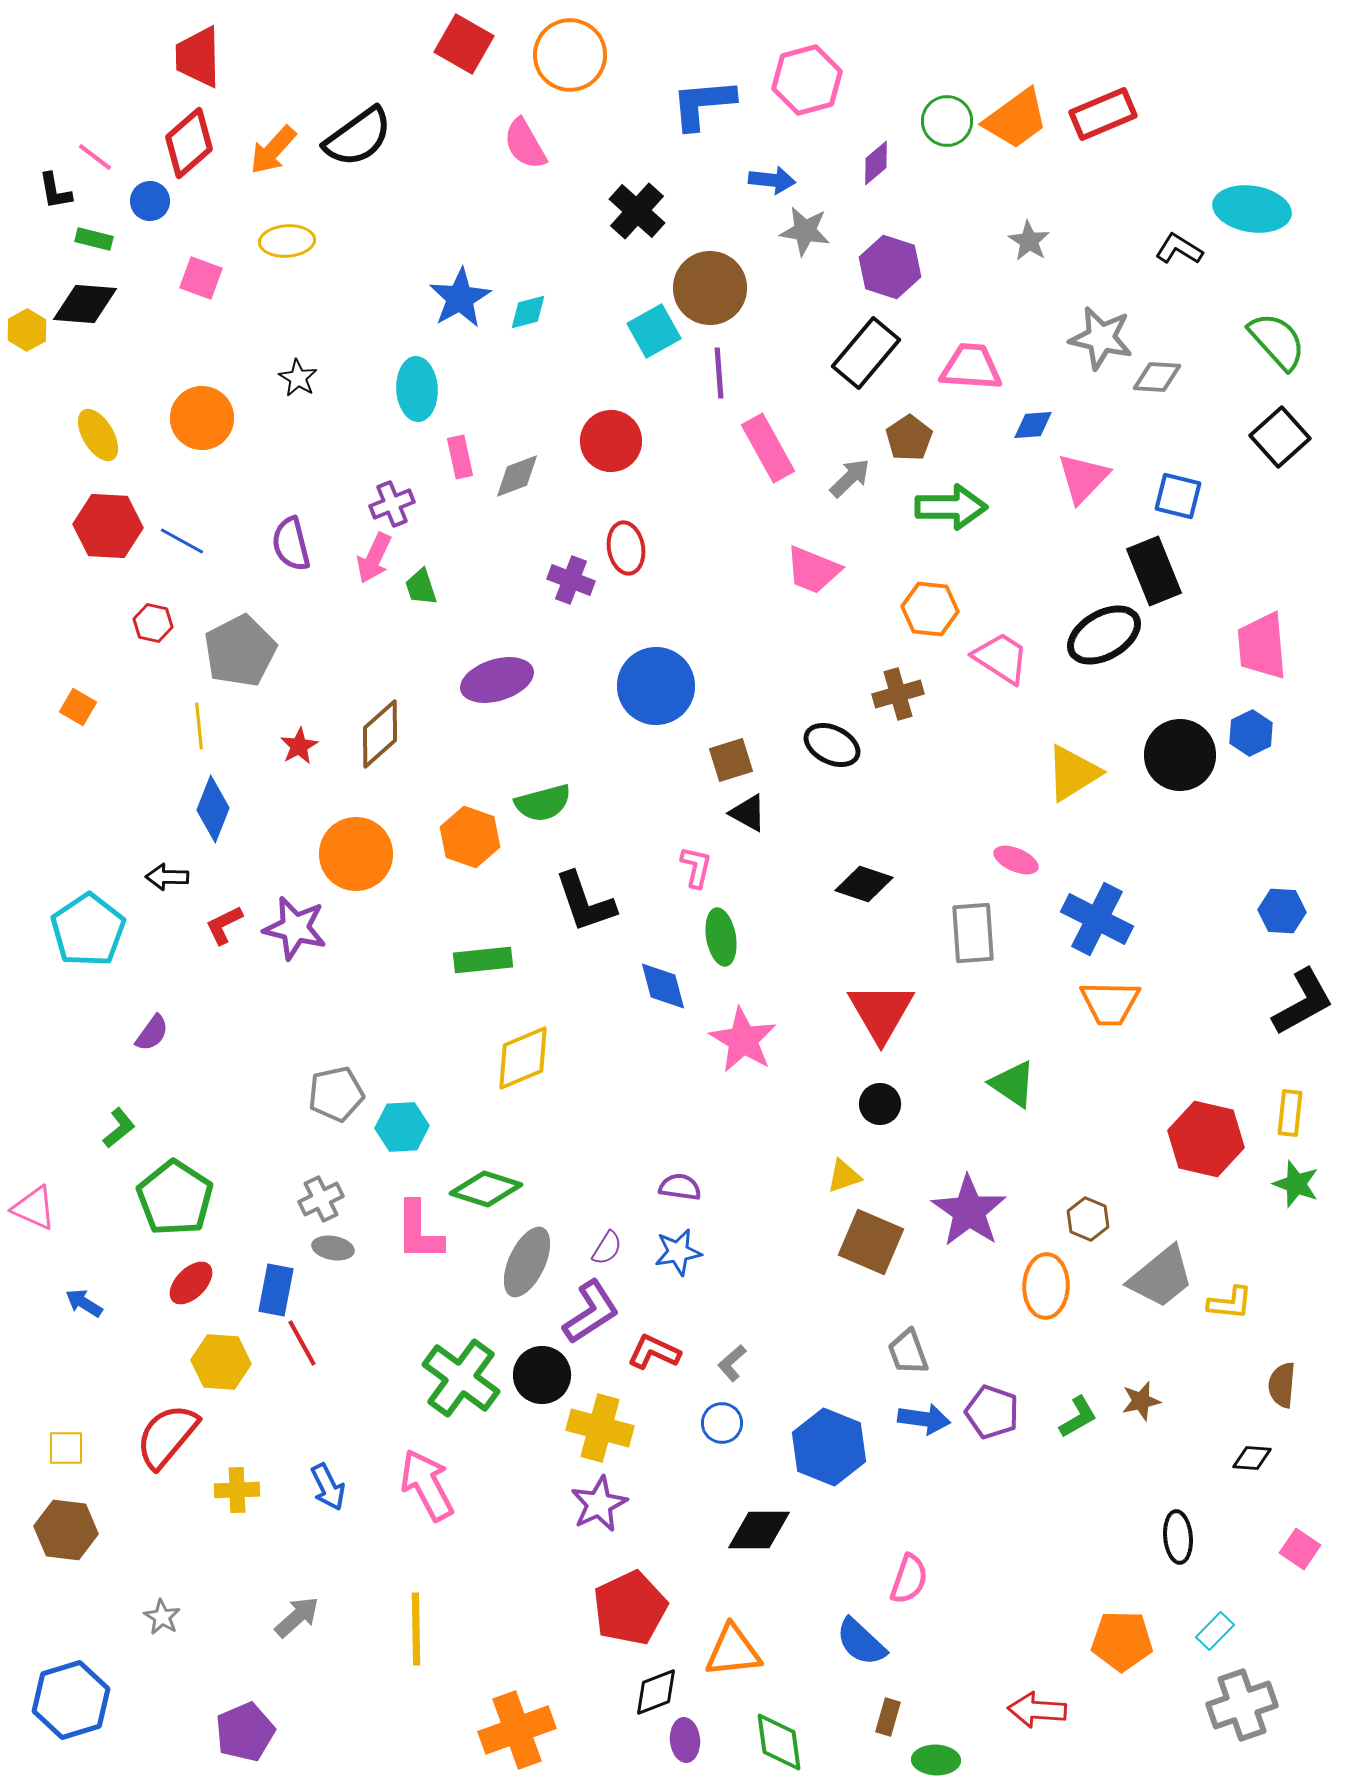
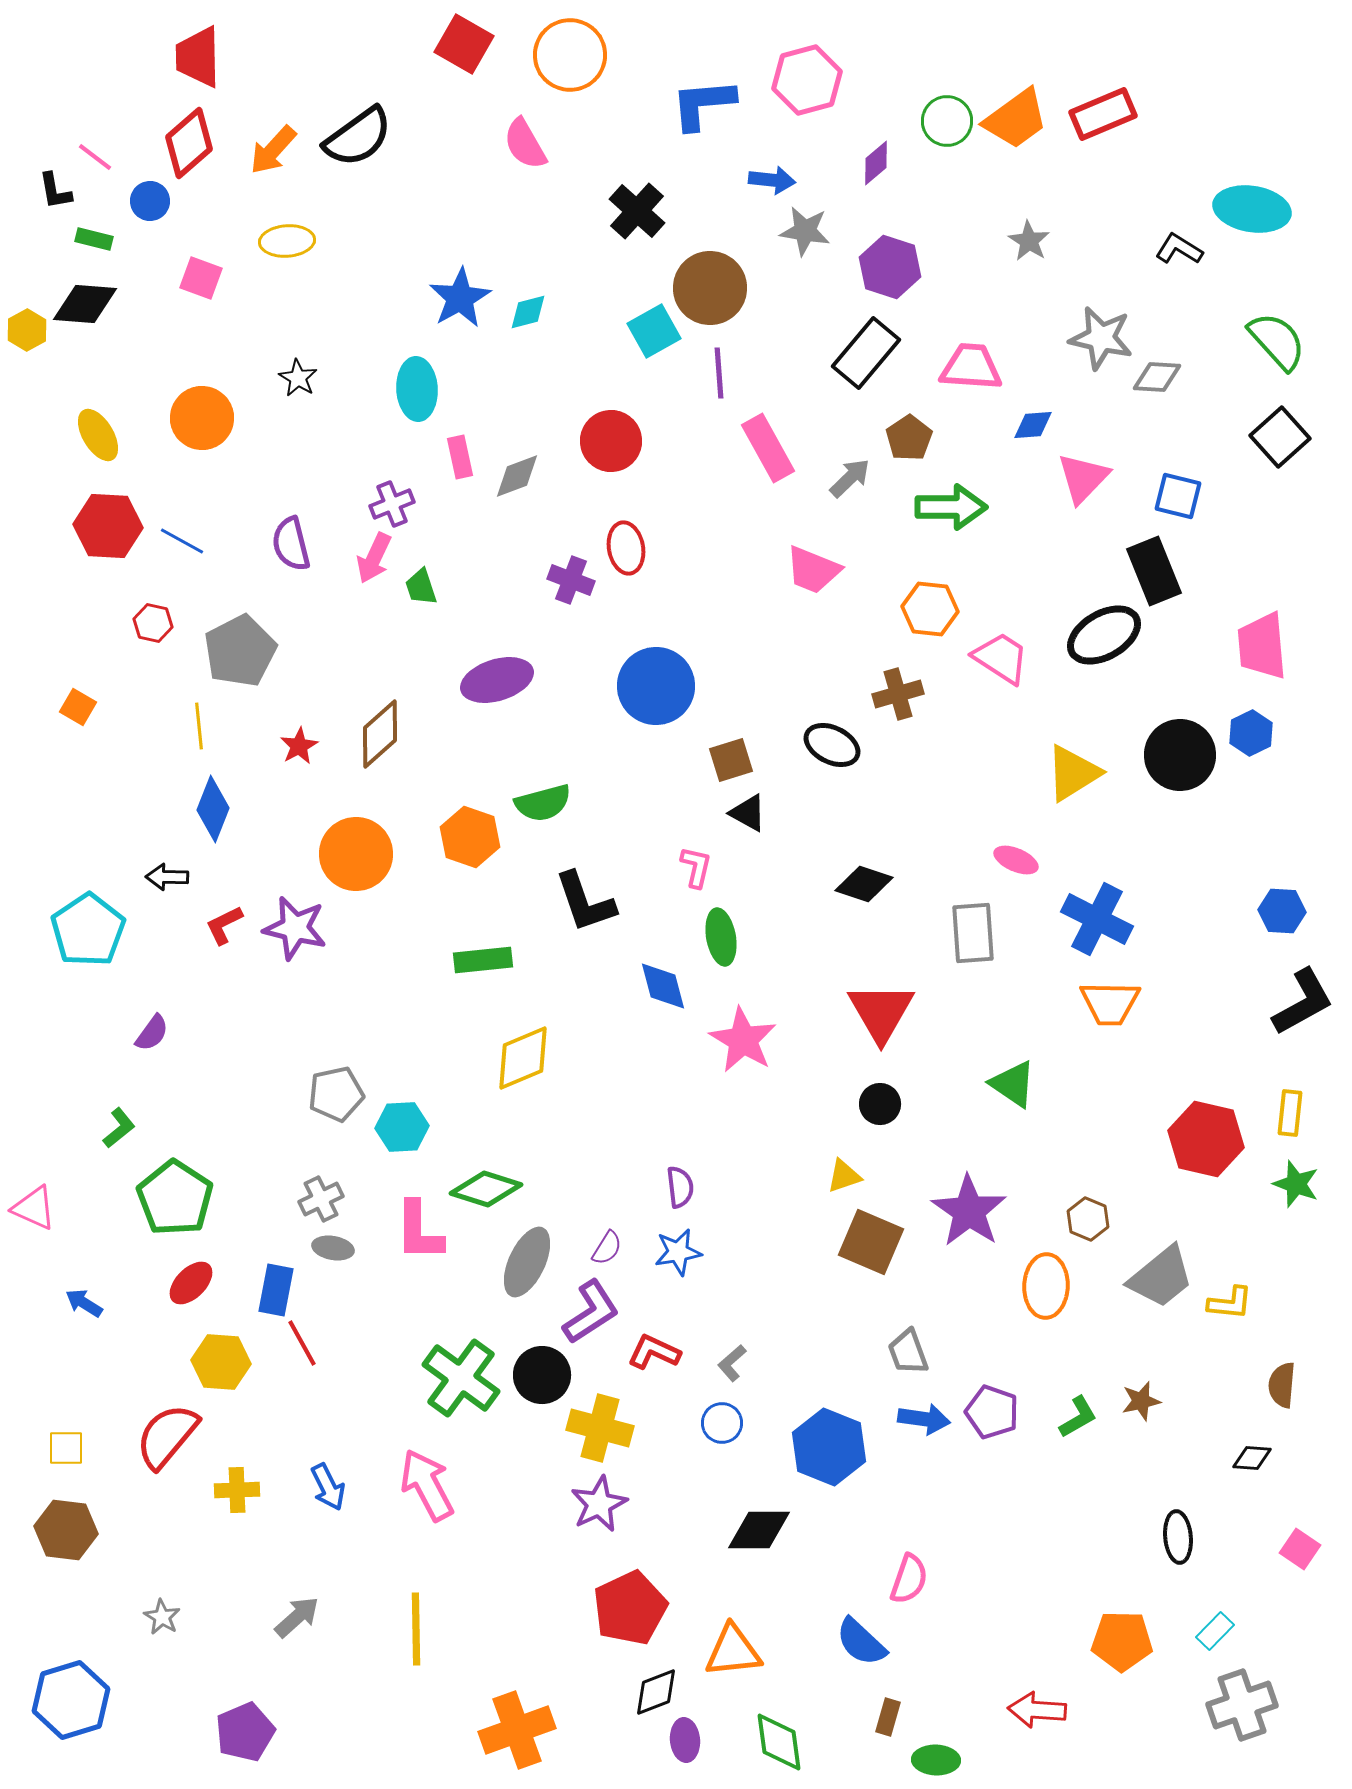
purple semicircle at (680, 1187): rotated 75 degrees clockwise
